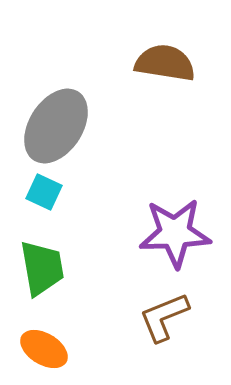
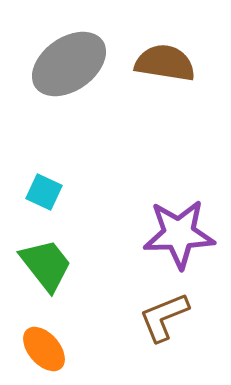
gray ellipse: moved 13 px right, 62 px up; rotated 22 degrees clockwise
purple star: moved 4 px right, 1 px down
green trapezoid: moved 4 px right, 3 px up; rotated 28 degrees counterclockwise
orange ellipse: rotated 18 degrees clockwise
